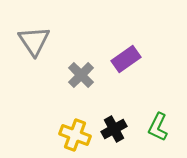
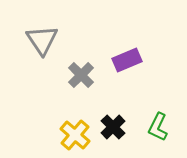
gray triangle: moved 8 px right, 1 px up
purple rectangle: moved 1 px right, 1 px down; rotated 12 degrees clockwise
black cross: moved 1 px left, 2 px up; rotated 15 degrees counterclockwise
yellow cross: rotated 20 degrees clockwise
